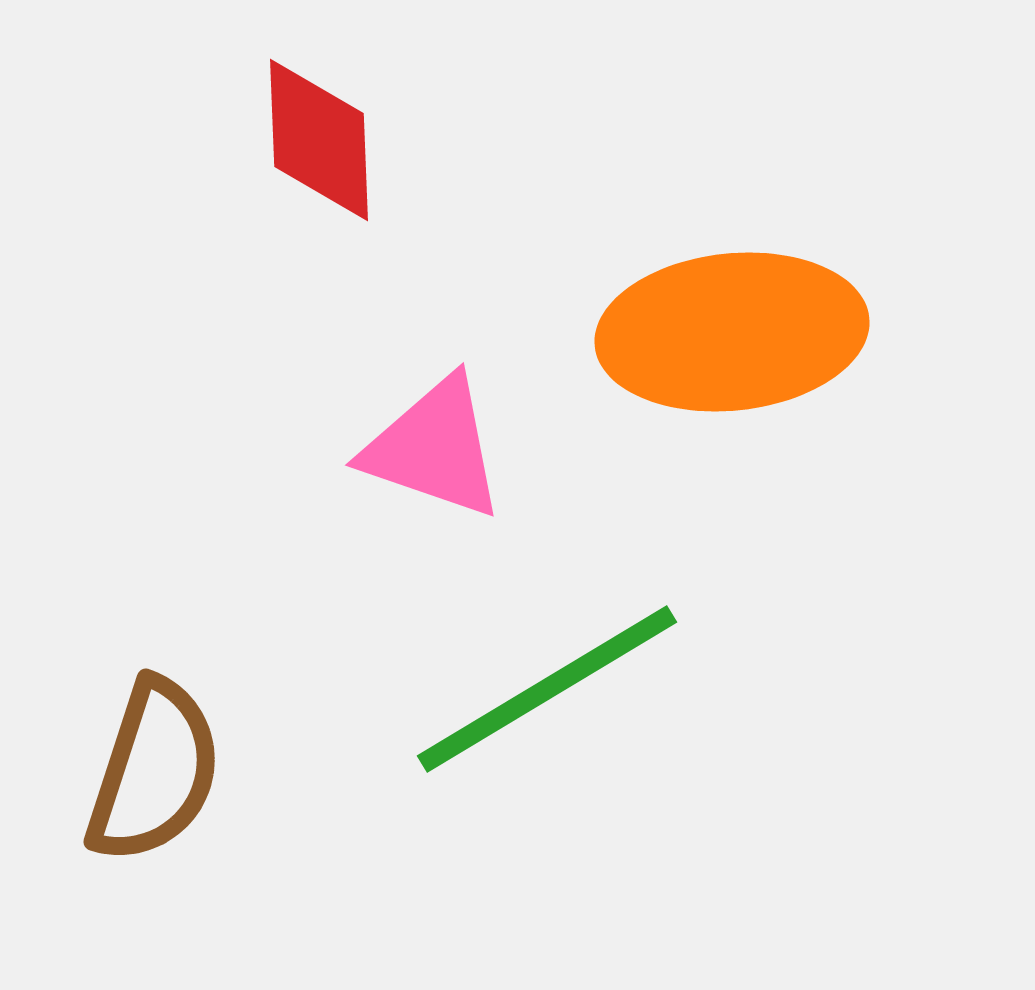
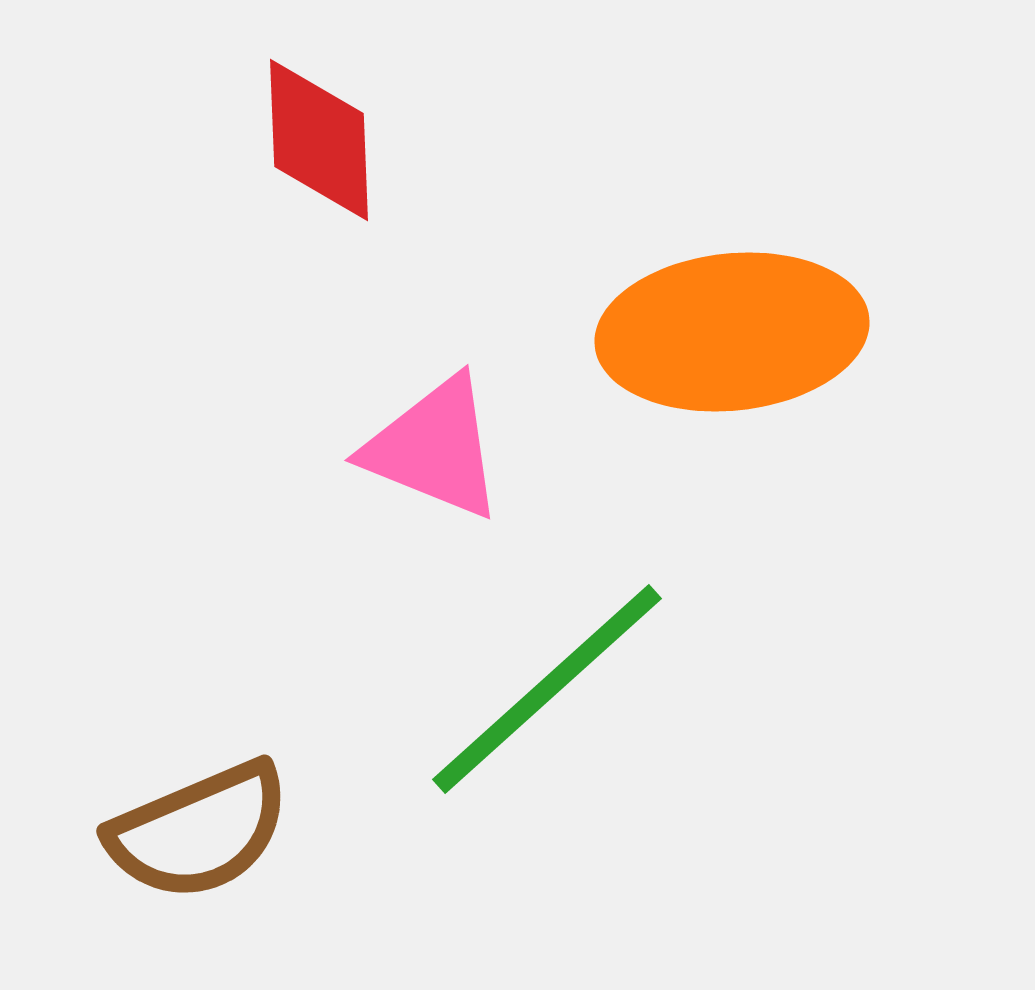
pink triangle: rotated 3 degrees clockwise
green line: rotated 11 degrees counterclockwise
brown semicircle: moved 45 px right, 60 px down; rotated 49 degrees clockwise
